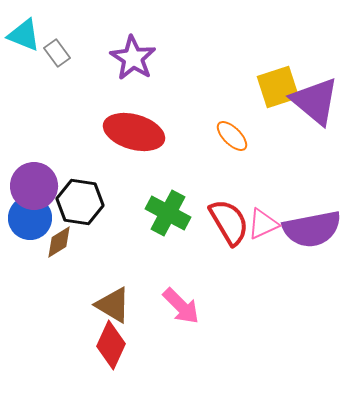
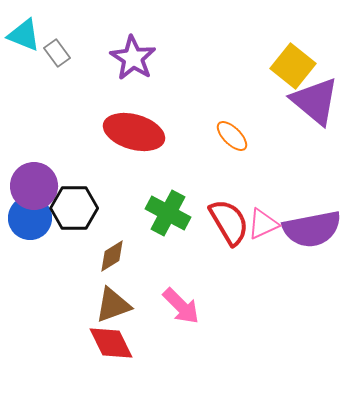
yellow square: moved 15 px right, 21 px up; rotated 33 degrees counterclockwise
black hexagon: moved 6 px left, 6 px down; rotated 9 degrees counterclockwise
brown diamond: moved 53 px right, 14 px down
brown triangle: rotated 51 degrees counterclockwise
red diamond: moved 2 px up; rotated 51 degrees counterclockwise
